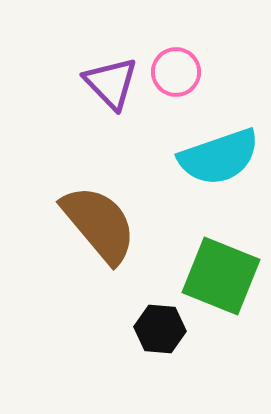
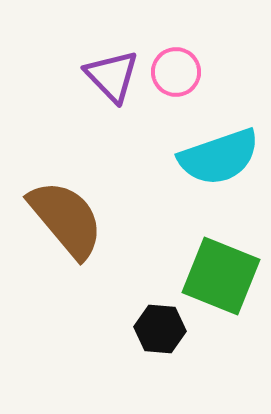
purple triangle: moved 1 px right, 7 px up
brown semicircle: moved 33 px left, 5 px up
